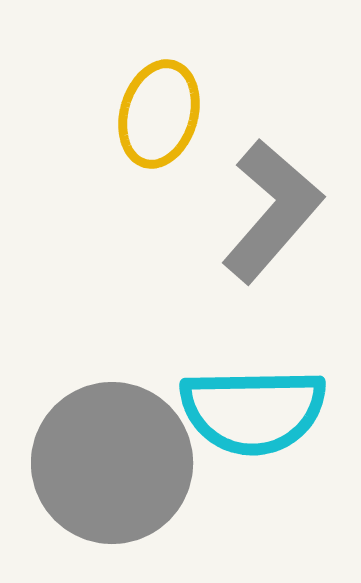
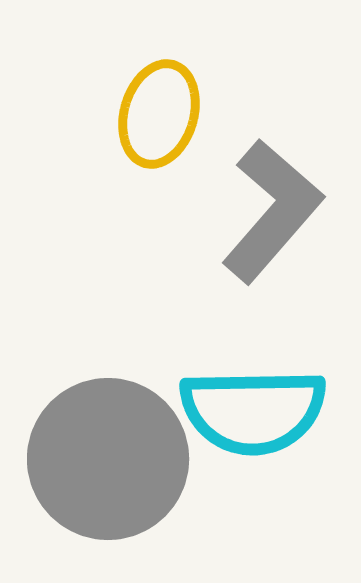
gray circle: moved 4 px left, 4 px up
